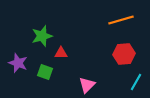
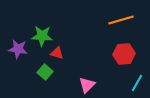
green star: rotated 20 degrees clockwise
red triangle: moved 4 px left; rotated 16 degrees clockwise
purple star: moved 14 px up; rotated 12 degrees counterclockwise
green square: rotated 21 degrees clockwise
cyan line: moved 1 px right, 1 px down
